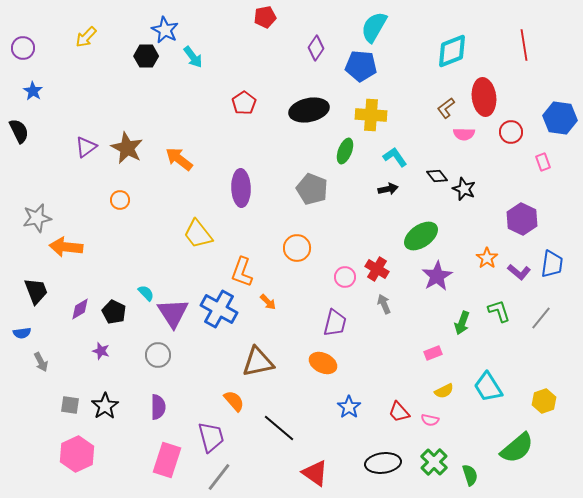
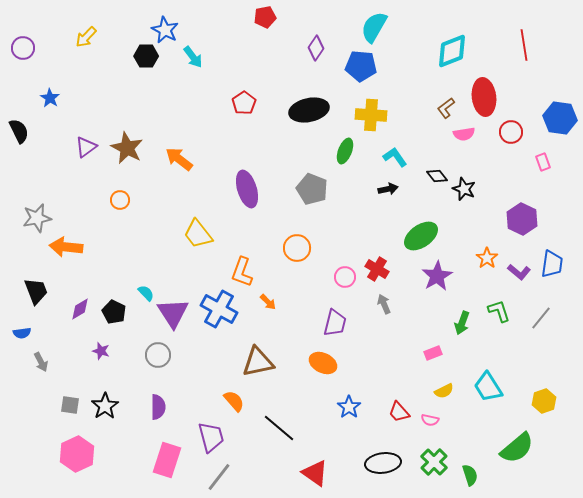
blue star at (33, 91): moved 17 px right, 7 px down
pink semicircle at (464, 134): rotated 10 degrees counterclockwise
purple ellipse at (241, 188): moved 6 px right, 1 px down; rotated 15 degrees counterclockwise
